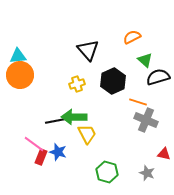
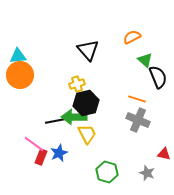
black semicircle: rotated 85 degrees clockwise
black hexagon: moved 27 px left, 22 px down; rotated 10 degrees clockwise
orange line: moved 1 px left, 3 px up
gray cross: moved 8 px left
blue star: moved 1 px right, 1 px down; rotated 30 degrees clockwise
